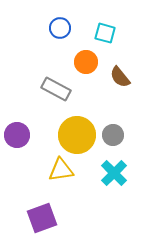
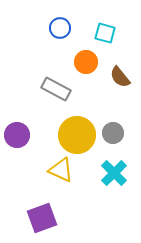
gray circle: moved 2 px up
yellow triangle: rotated 32 degrees clockwise
